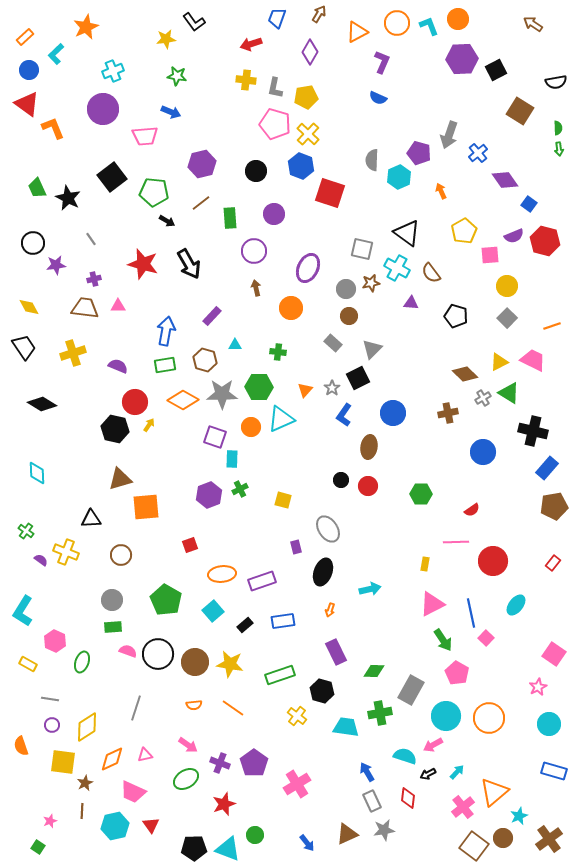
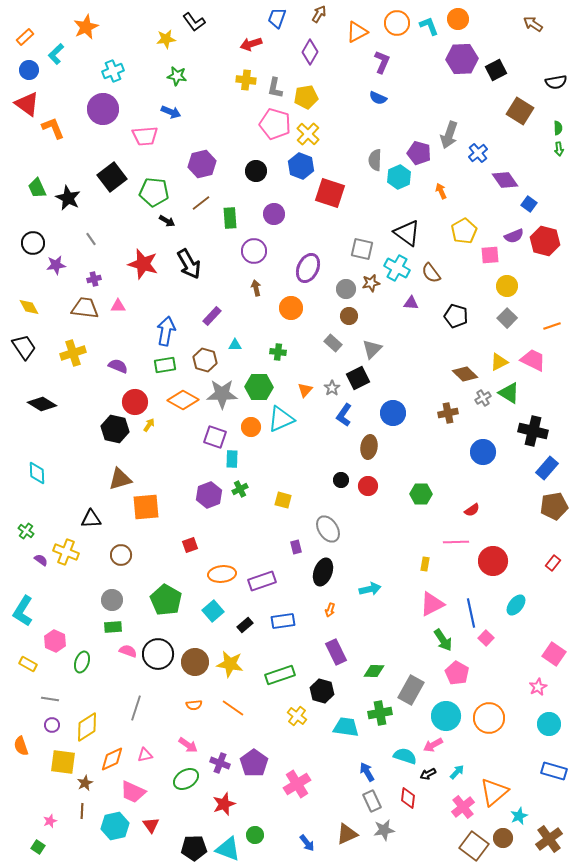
gray semicircle at (372, 160): moved 3 px right
